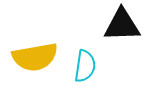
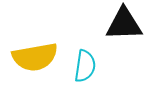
black triangle: moved 2 px right, 1 px up
